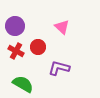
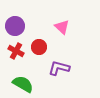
red circle: moved 1 px right
